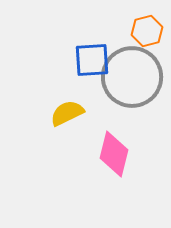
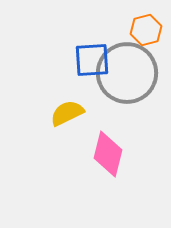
orange hexagon: moved 1 px left, 1 px up
gray circle: moved 5 px left, 4 px up
pink diamond: moved 6 px left
